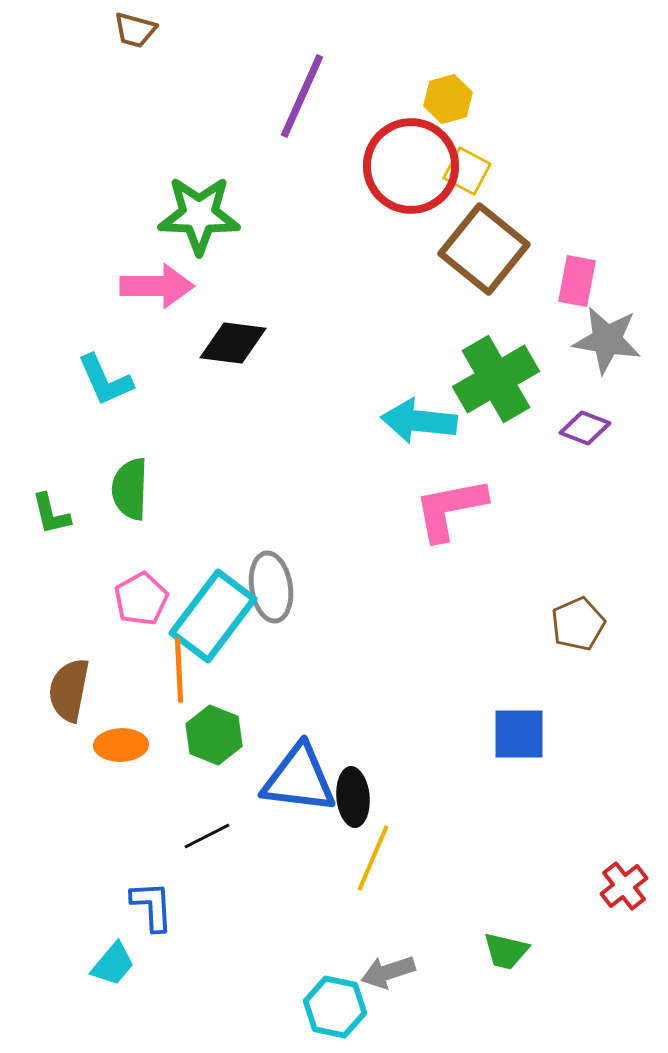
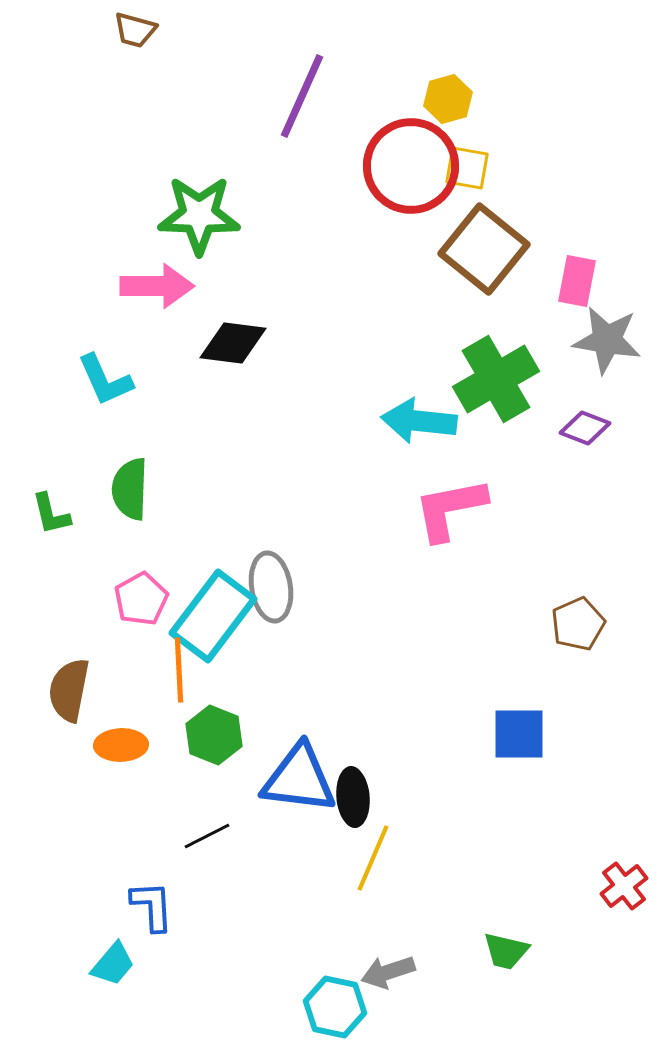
yellow square: moved 3 px up; rotated 18 degrees counterclockwise
